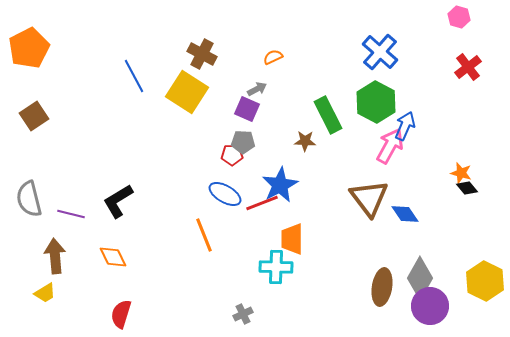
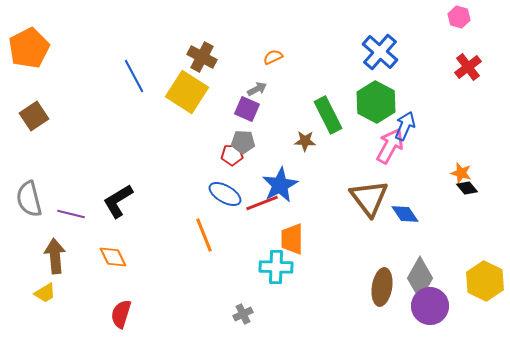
brown cross: moved 3 px down
